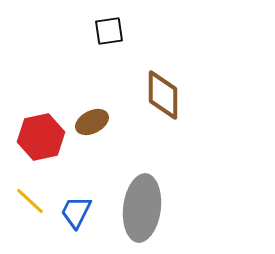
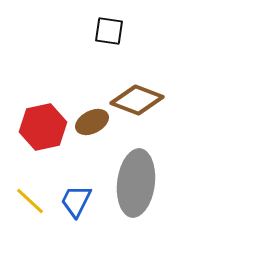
black square: rotated 16 degrees clockwise
brown diamond: moved 26 px left, 5 px down; rotated 69 degrees counterclockwise
red hexagon: moved 2 px right, 10 px up
gray ellipse: moved 6 px left, 25 px up
blue trapezoid: moved 11 px up
